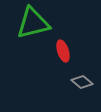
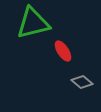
red ellipse: rotated 15 degrees counterclockwise
